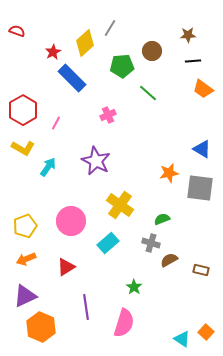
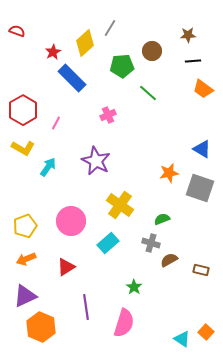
gray square: rotated 12 degrees clockwise
